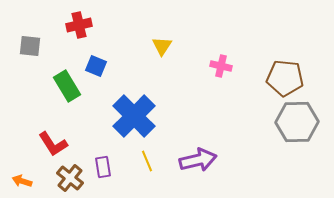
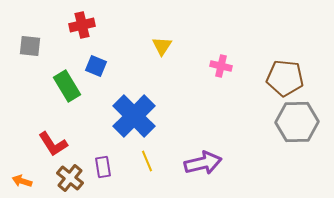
red cross: moved 3 px right
purple arrow: moved 5 px right, 3 px down
